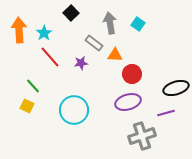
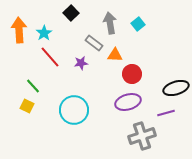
cyan square: rotated 16 degrees clockwise
